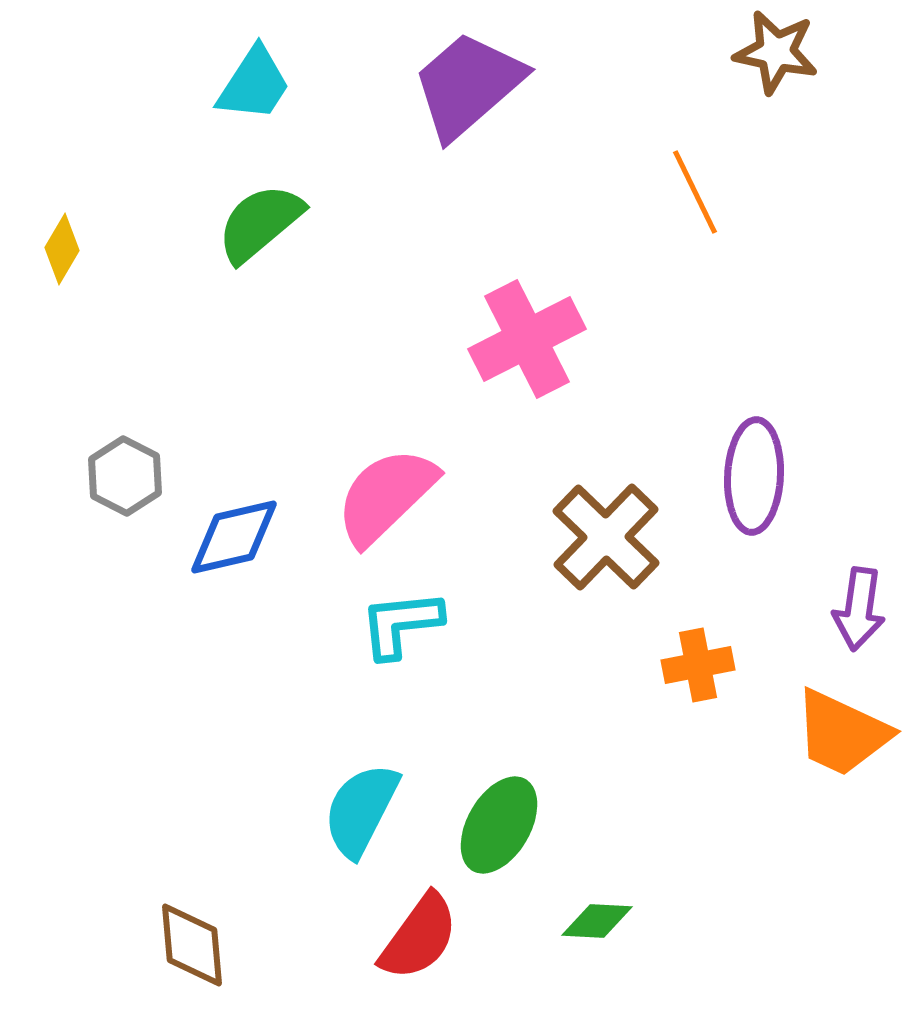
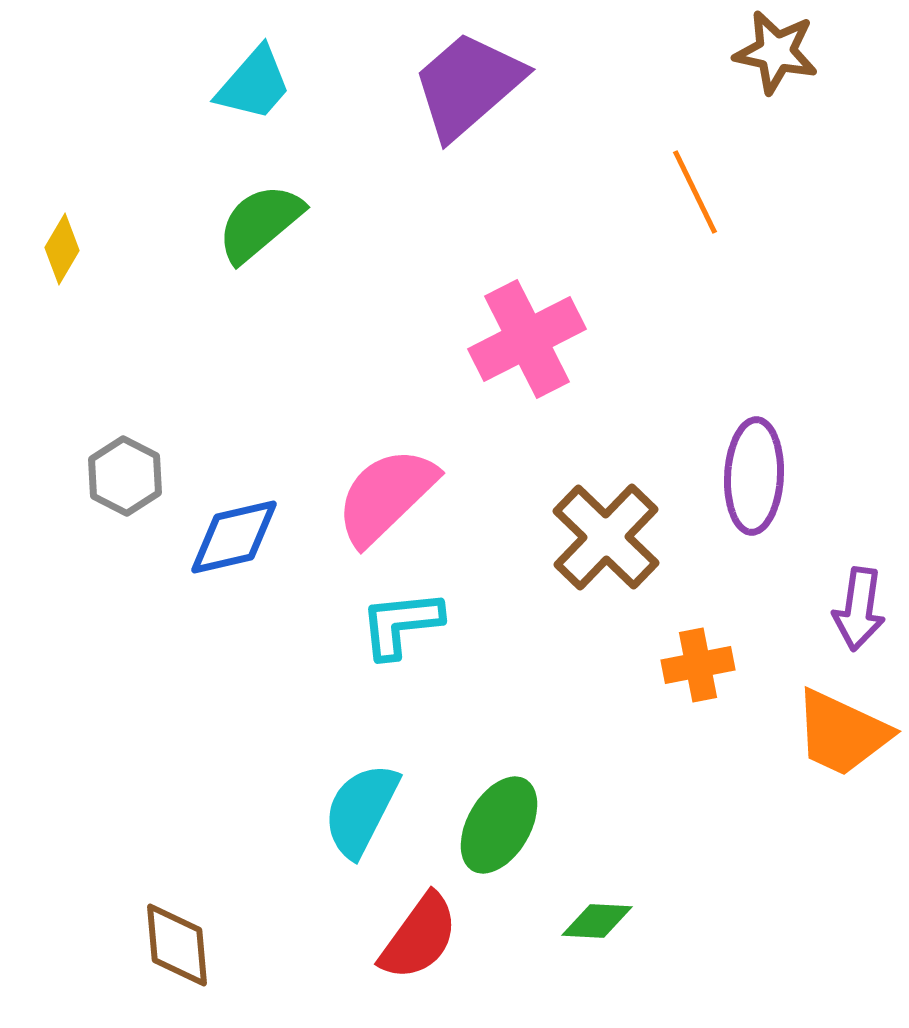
cyan trapezoid: rotated 8 degrees clockwise
brown diamond: moved 15 px left
